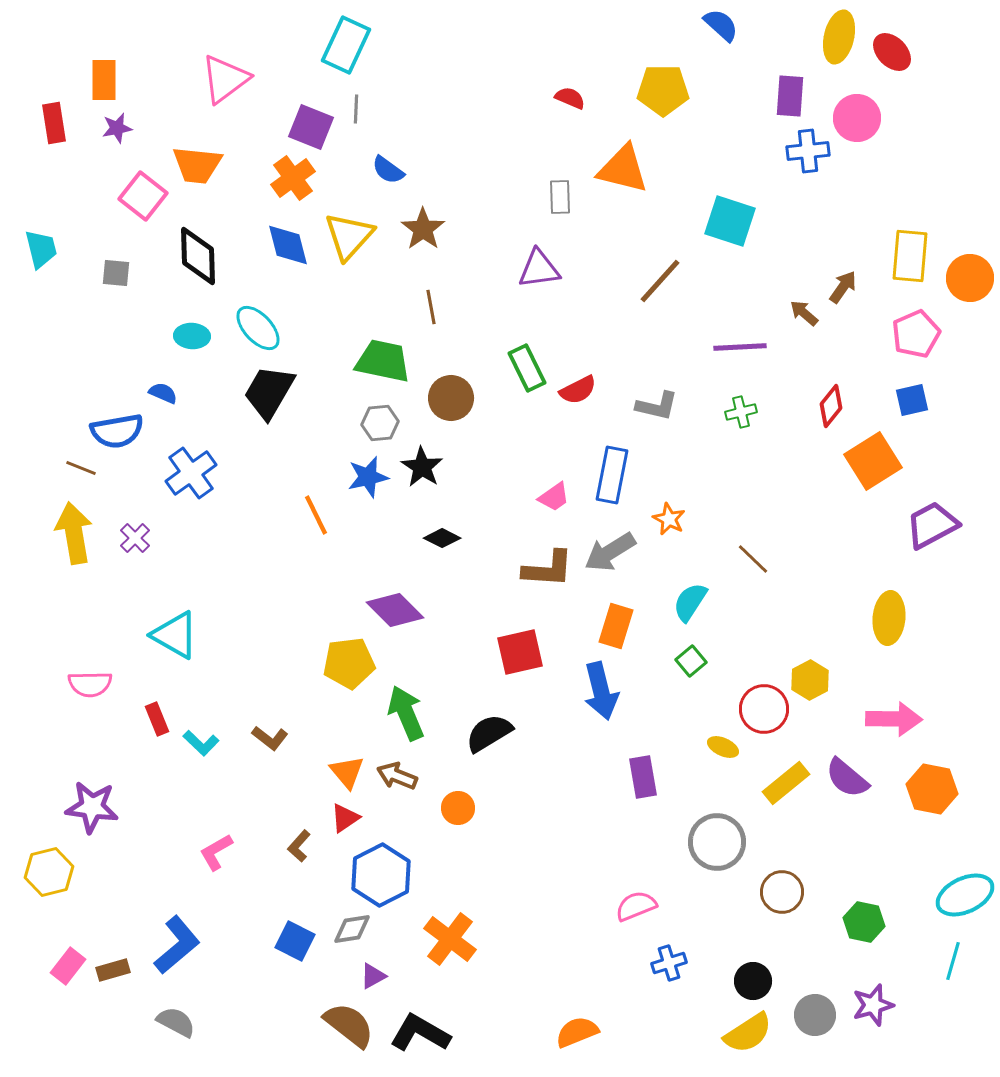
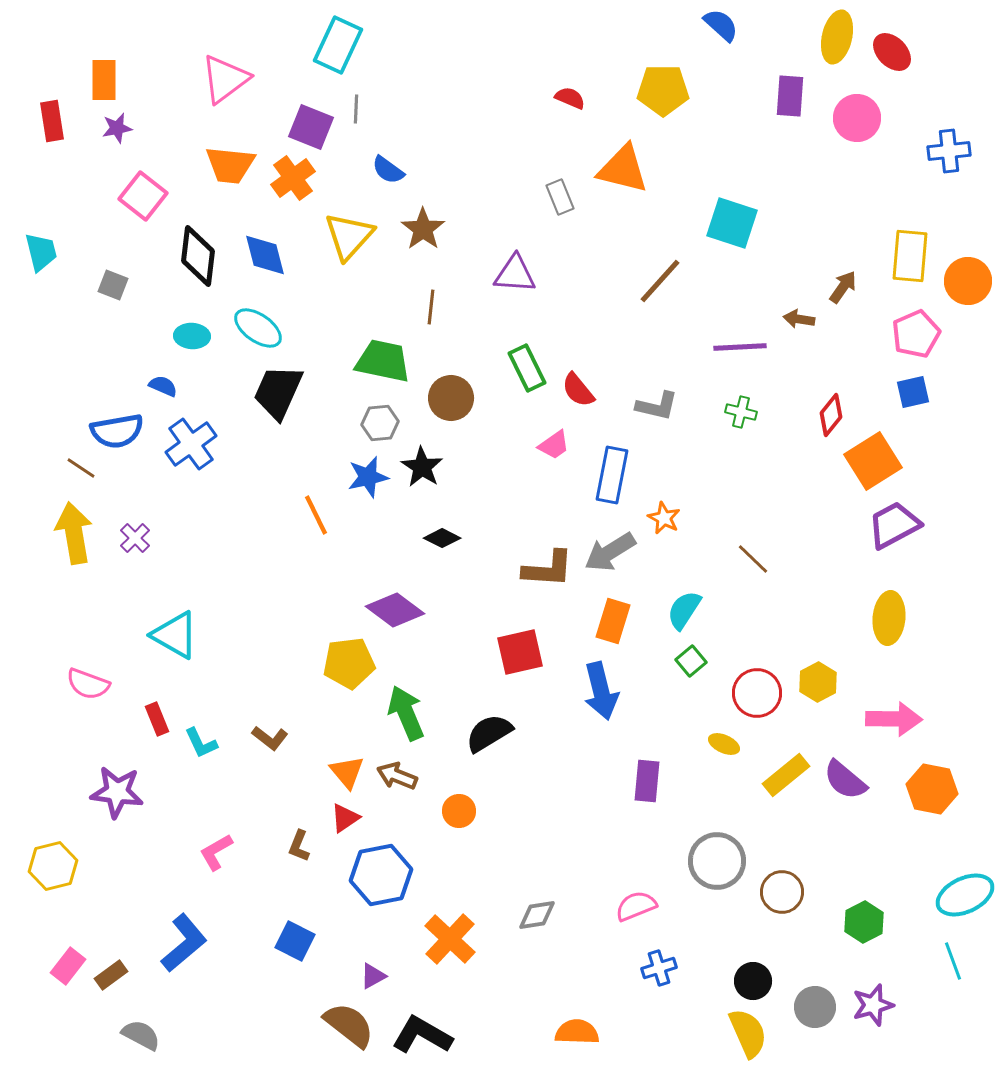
yellow ellipse at (839, 37): moved 2 px left
cyan rectangle at (346, 45): moved 8 px left
red rectangle at (54, 123): moved 2 px left, 2 px up
blue cross at (808, 151): moved 141 px right
orange trapezoid at (197, 165): moved 33 px right
gray rectangle at (560, 197): rotated 20 degrees counterclockwise
cyan square at (730, 221): moved 2 px right, 2 px down
blue diamond at (288, 245): moved 23 px left, 10 px down
cyan trapezoid at (41, 249): moved 3 px down
black diamond at (198, 256): rotated 8 degrees clockwise
purple triangle at (539, 269): moved 24 px left, 5 px down; rotated 12 degrees clockwise
gray square at (116, 273): moved 3 px left, 12 px down; rotated 16 degrees clockwise
orange circle at (970, 278): moved 2 px left, 3 px down
brown line at (431, 307): rotated 16 degrees clockwise
brown arrow at (804, 313): moved 5 px left, 6 px down; rotated 32 degrees counterclockwise
cyan ellipse at (258, 328): rotated 12 degrees counterclockwise
red semicircle at (578, 390): rotated 78 degrees clockwise
black trapezoid at (269, 392): moved 9 px right; rotated 6 degrees counterclockwise
blue semicircle at (163, 393): moved 7 px up
blue square at (912, 400): moved 1 px right, 8 px up
red diamond at (831, 406): moved 9 px down
green cross at (741, 412): rotated 28 degrees clockwise
brown line at (81, 468): rotated 12 degrees clockwise
blue cross at (191, 473): moved 29 px up
pink trapezoid at (554, 497): moved 52 px up
orange star at (669, 519): moved 5 px left, 1 px up
purple trapezoid at (932, 525): moved 38 px left
cyan semicircle at (690, 602): moved 6 px left, 8 px down
purple diamond at (395, 610): rotated 8 degrees counterclockwise
orange rectangle at (616, 626): moved 3 px left, 5 px up
yellow hexagon at (810, 680): moved 8 px right, 2 px down
pink semicircle at (90, 684): moved 2 px left; rotated 21 degrees clockwise
red circle at (764, 709): moved 7 px left, 16 px up
cyan L-shape at (201, 743): rotated 21 degrees clockwise
yellow ellipse at (723, 747): moved 1 px right, 3 px up
purple rectangle at (643, 777): moved 4 px right, 4 px down; rotated 15 degrees clockwise
purple semicircle at (847, 778): moved 2 px left, 2 px down
yellow rectangle at (786, 783): moved 8 px up
purple star at (92, 807): moved 25 px right, 15 px up
orange circle at (458, 808): moved 1 px right, 3 px down
gray circle at (717, 842): moved 19 px down
brown L-shape at (299, 846): rotated 20 degrees counterclockwise
yellow hexagon at (49, 872): moved 4 px right, 6 px up
blue hexagon at (381, 875): rotated 16 degrees clockwise
green hexagon at (864, 922): rotated 21 degrees clockwise
gray diamond at (352, 929): moved 185 px right, 14 px up
orange cross at (450, 939): rotated 6 degrees clockwise
blue L-shape at (177, 945): moved 7 px right, 2 px up
cyan line at (953, 961): rotated 36 degrees counterclockwise
blue cross at (669, 963): moved 10 px left, 5 px down
brown rectangle at (113, 970): moved 2 px left, 5 px down; rotated 20 degrees counterclockwise
gray circle at (815, 1015): moved 8 px up
gray semicircle at (176, 1022): moved 35 px left, 13 px down
orange semicircle at (577, 1032): rotated 24 degrees clockwise
black L-shape at (420, 1033): moved 2 px right, 2 px down
yellow semicircle at (748, 1033): rotated 81 degrees counterclockwise
